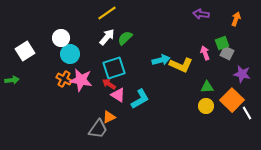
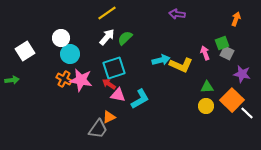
purple arrow: moved 24 px left
pink triangle: rotated 21 degrees counterclockwise
white line: rotated 16 degrees counterclockwise
